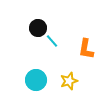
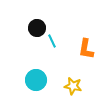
black circle: moved 1 px left
cyan line: rotated 16 degrees clockwise
yellow star: moved 4 px right, 5 px down; rotated 30 degrees clockwise
